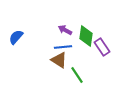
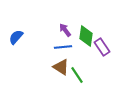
purple arrow: rotated 24 degrees clockwise
brown triangle: moved 2 px right, 7 px down
